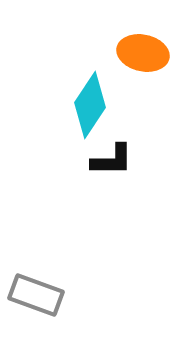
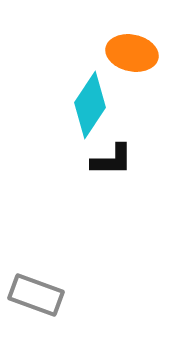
orange ellipse: moved 11 px left
